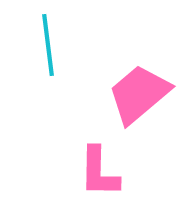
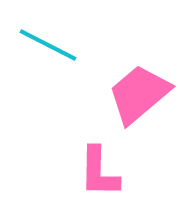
cyan line: rotated 56 degrees counterclockwise
